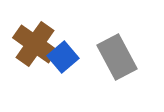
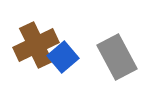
brown cross: moved 1 px right, 1 px down; rotated 30 degrees clockwise
